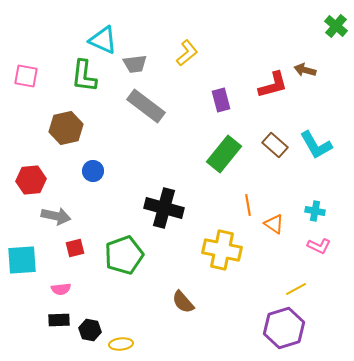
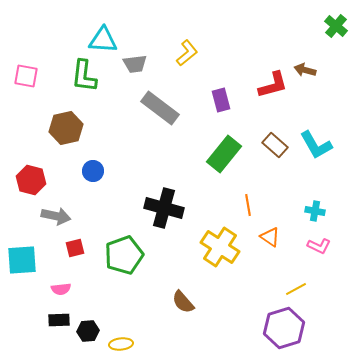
cyan triangle: rotated 20 degrees counterclockwise
gray rectangle: moved 14 px right, 2 px down
red hexagon: rotated 20 degrees clockwise
orange triangle: moved 4 px left, 13 px down
yellow cross: moved 2 px left, 3 px up; rotated 21 degrees clockwise
black hexagon: moved 2 px left, 1 px down; rotated 15 degrees counterclockwise
